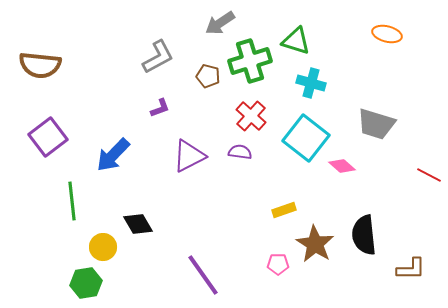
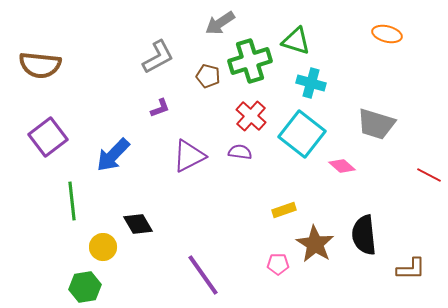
cyan square: moved 4 px left, 4 px up
green hexagon: moved 1 px left, 4 px down
